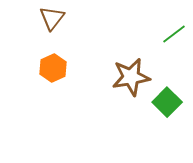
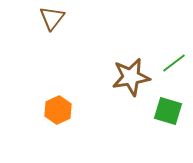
green line: moved 29 px down
orange hexagon: moved 5 px right, 42 px down
green square: moved 1 px right, 9 px down; rotated 28 degrees counterclockwise
